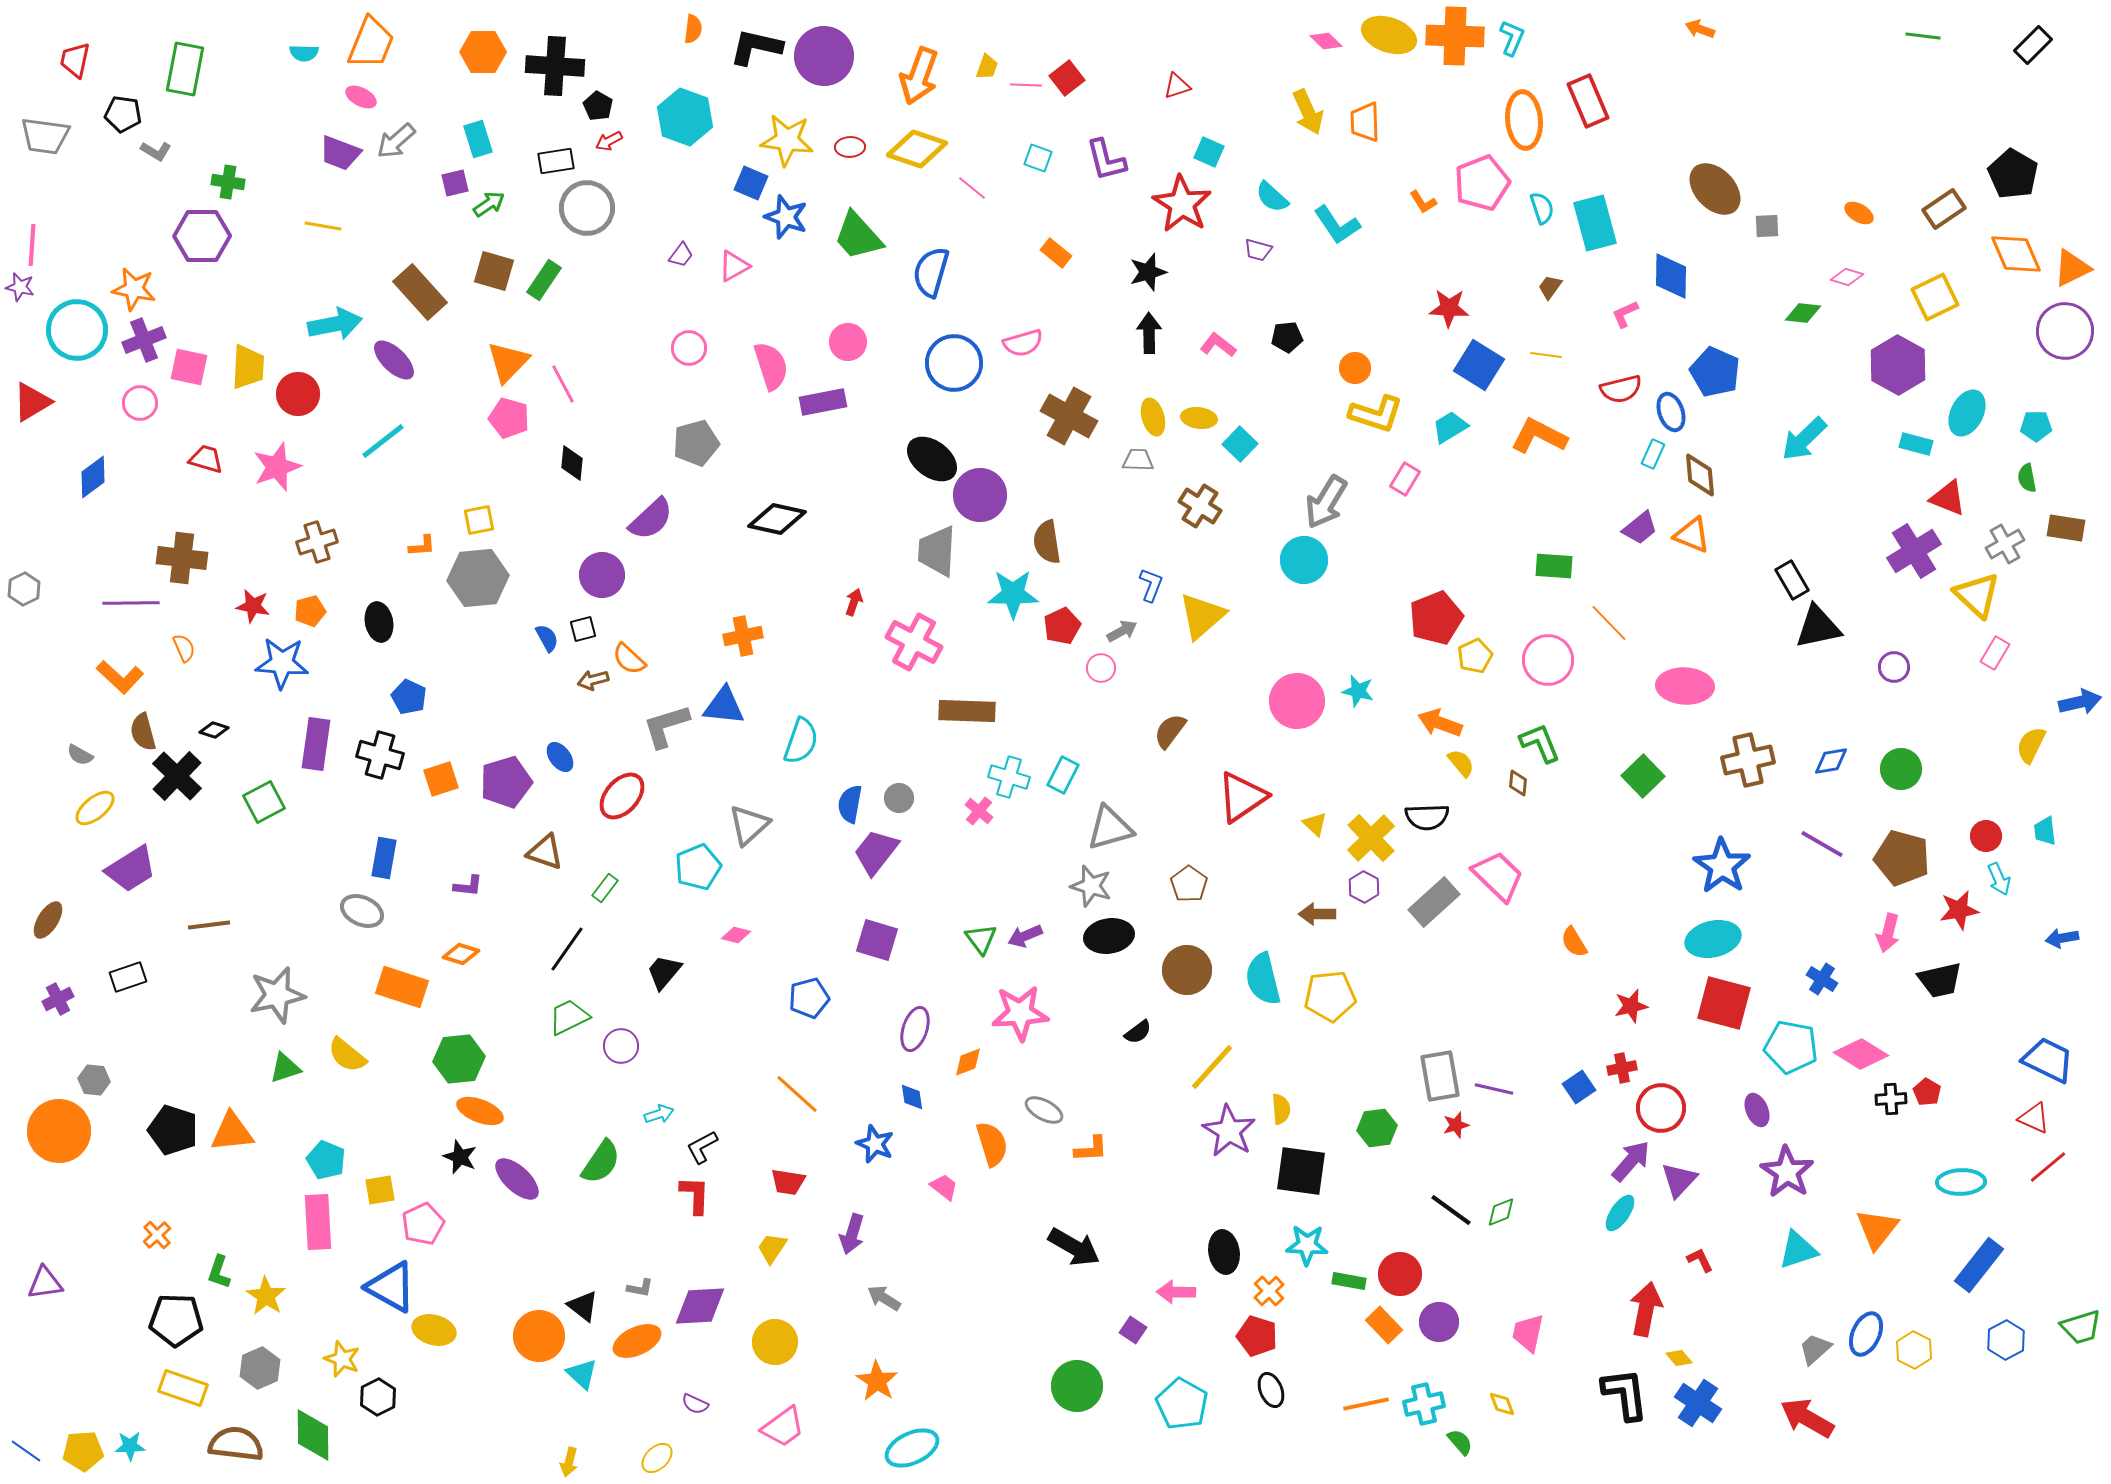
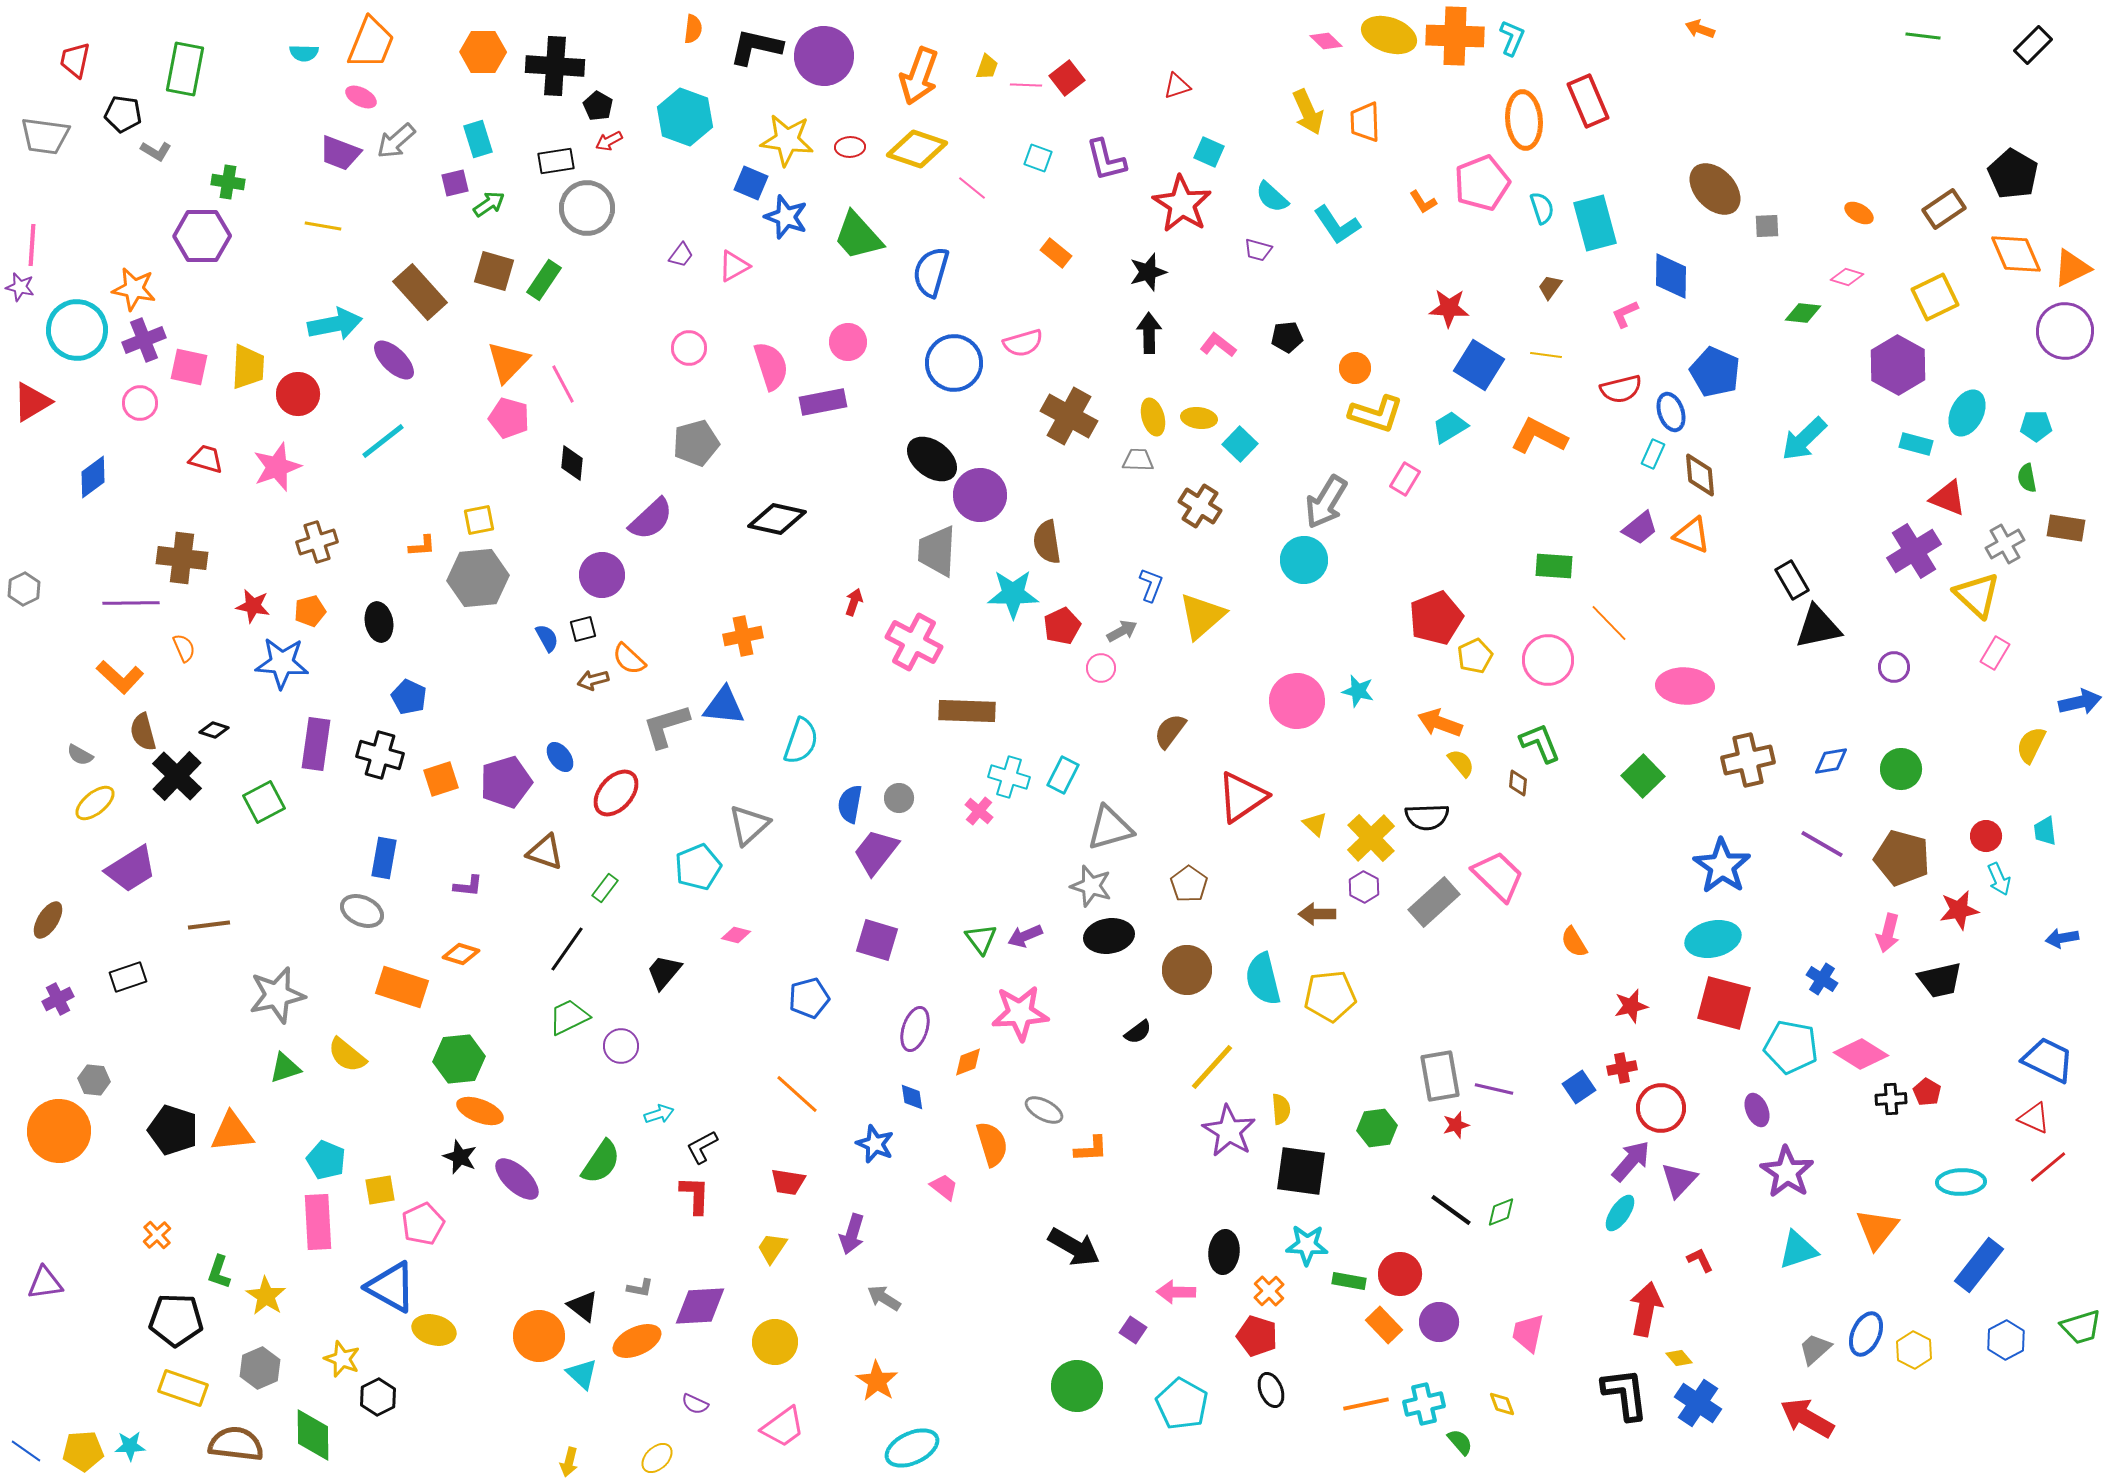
red ellipse at (622, 796): moved 6 px left, 3 px up
yellow ellipse at (95, 808): moved 5 px up
black ellipse at (1224, 1252): rotated 15 degrees clockwise
